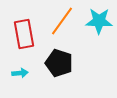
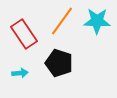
cyan star: moved 2 px left
red rectangle: rotated 24 degrees counterclockwise
